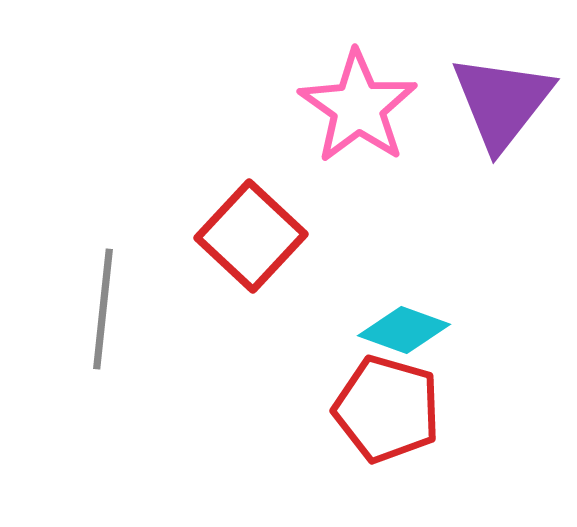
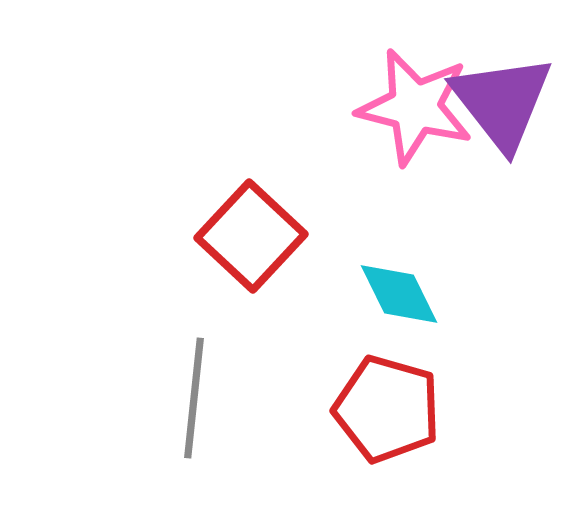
purple triangle: rotated 16 degrees counterclockwise
pink star: moved 57 px right; rotated 21 degrees counterclockwise
gray line: moved 91 px right, 89 px down
cyan diamond: moved 5 px left, 36 px up; rotated 44 degrees clockwise
